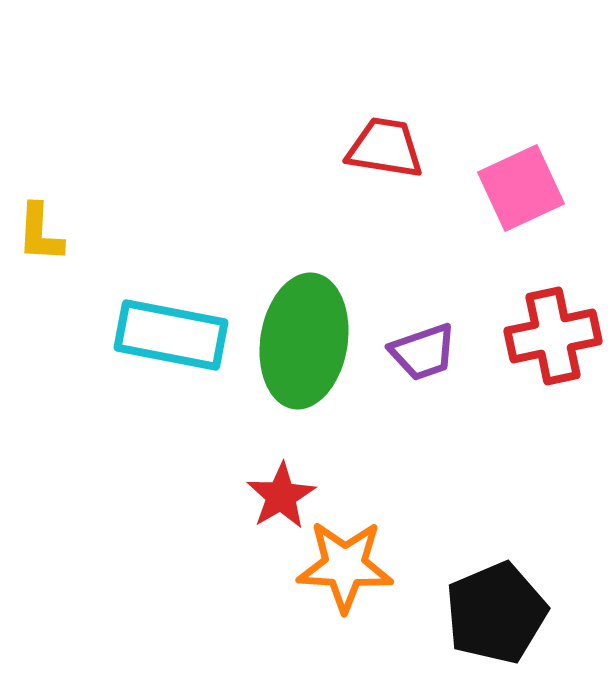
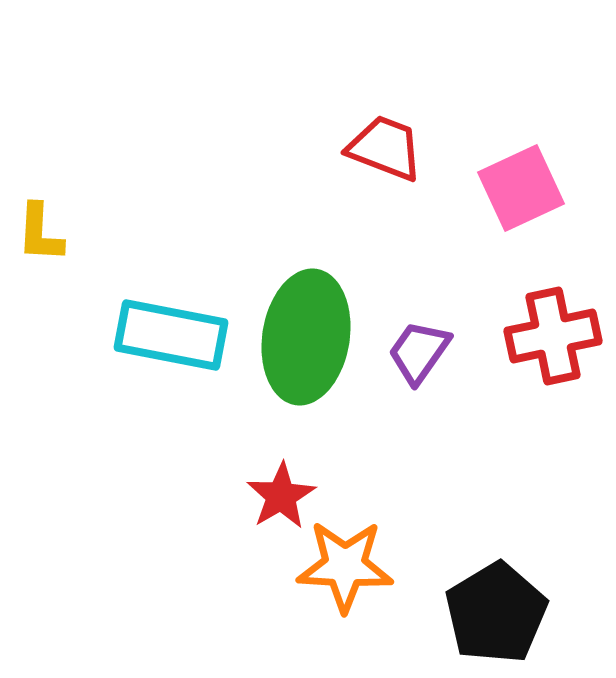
red trapezoid: rotated 12 degrees clockwise
green ellipse: moved 2 px right, 4 px up
purple trapezoid: moved 4 px left; rotated 144 degrees clockwise
black pentagon: rotated 8 degrees counterclockwise
